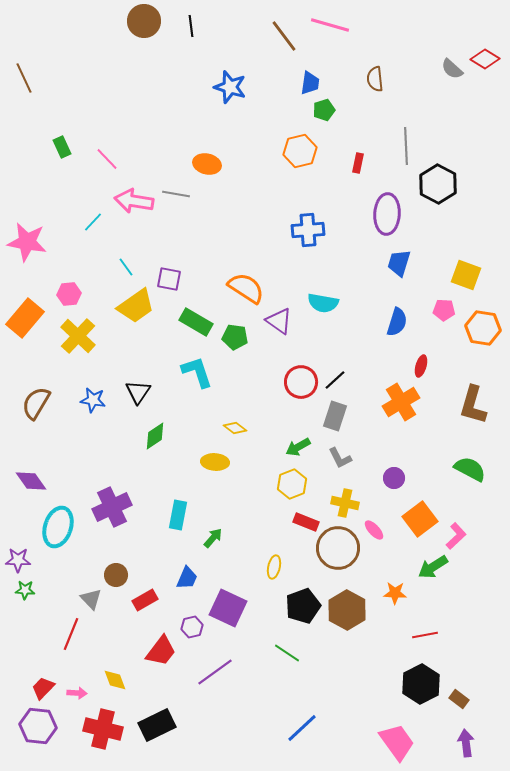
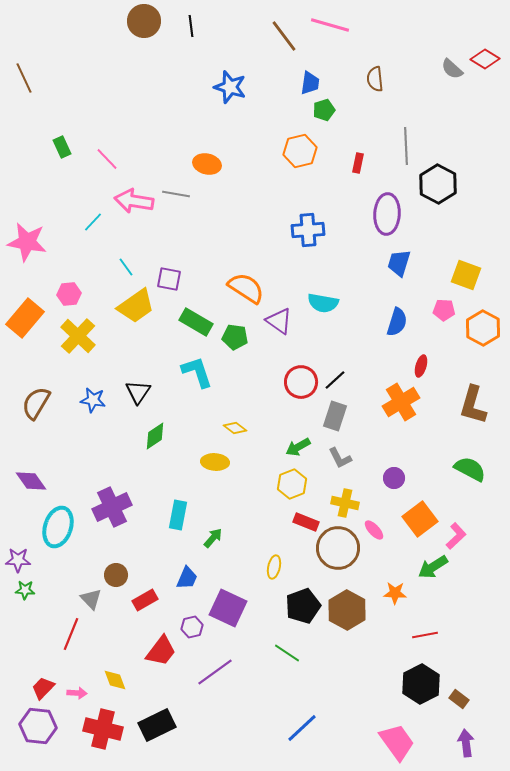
orange hexagon at (483, 328): rotated 20 degrees clockwise
